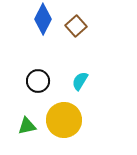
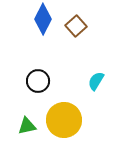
cyan semicircle: moved 16 px right
